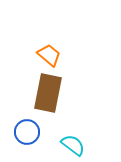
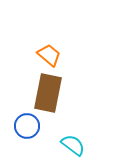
blue circle: moved 6 px up
